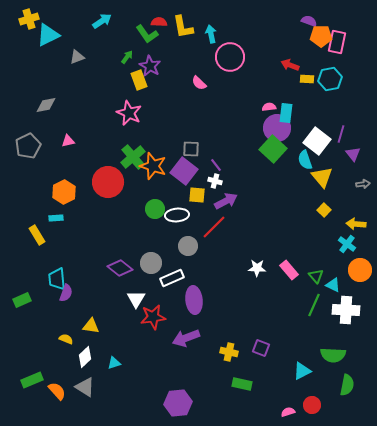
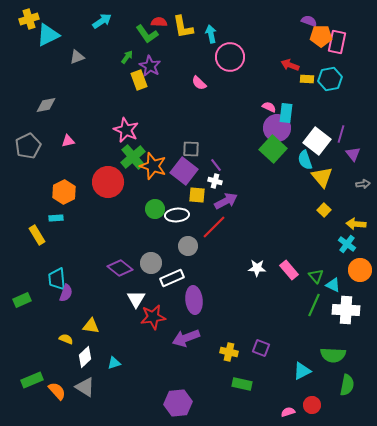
pink semicircle at (269, 107): rotated 32 degrees clockwise
pink star at (129, 113): moved 3 px left, 17 px down
